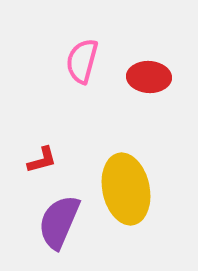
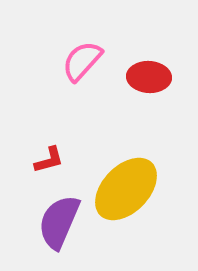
pink semicircle: rotated 27 degrees clockwise
red L-shape: moved 7 px right
yellow ellipse: rotated 56 degrees clockwise
